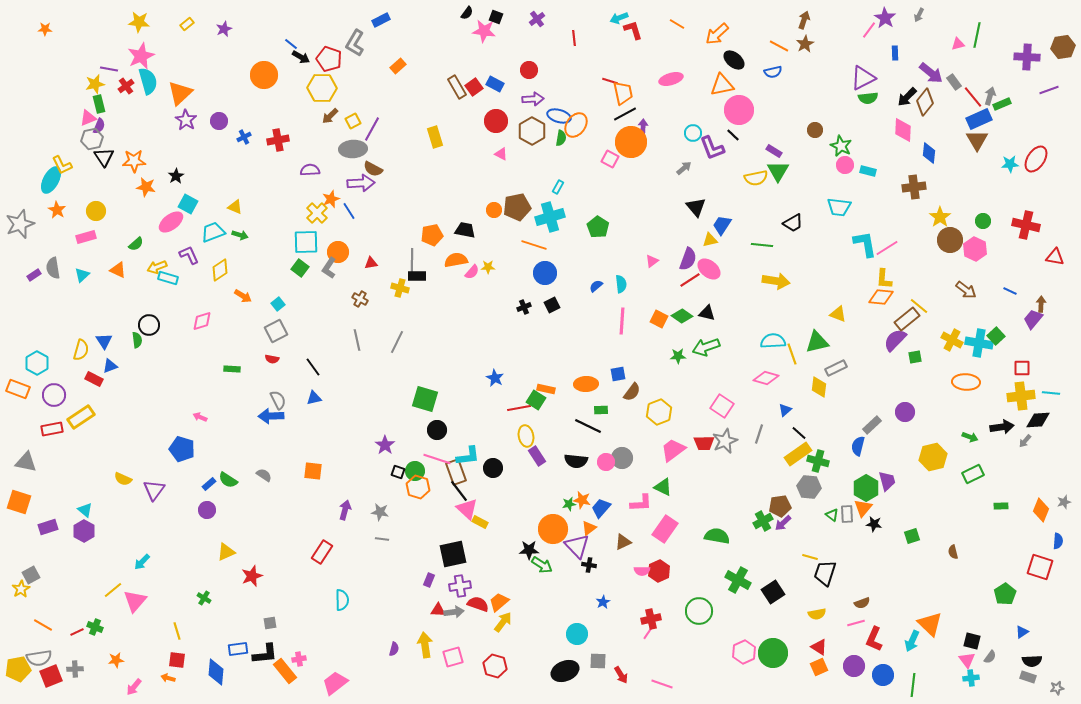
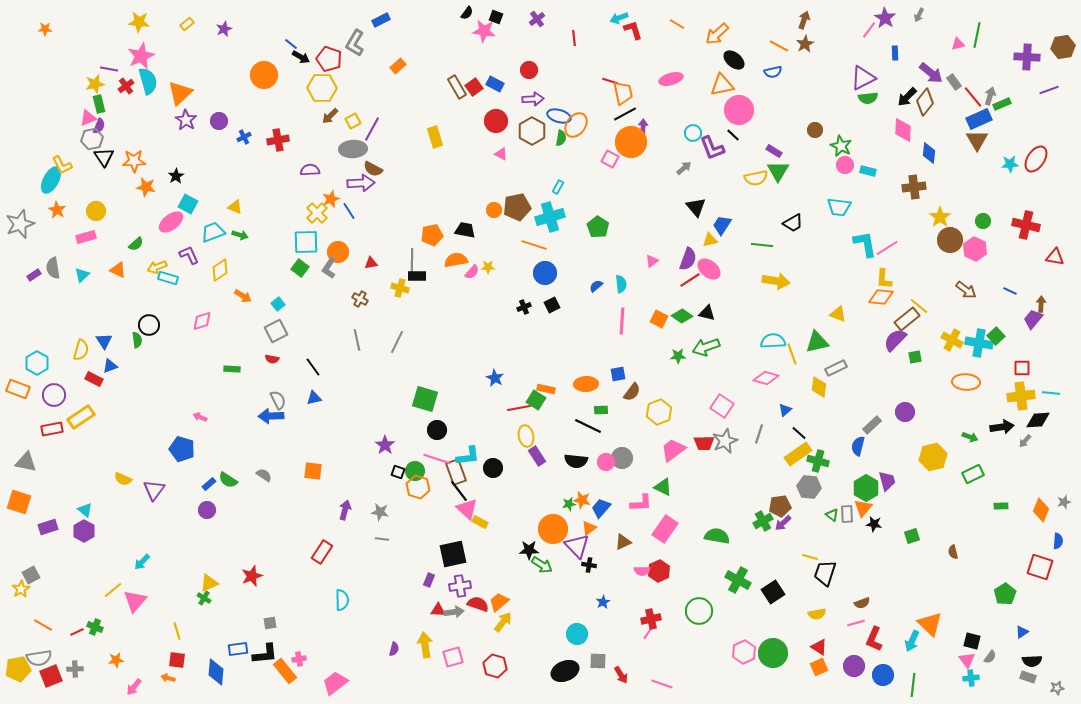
yellow triangle at (226, 552): moved 17 px left, 31 px down
